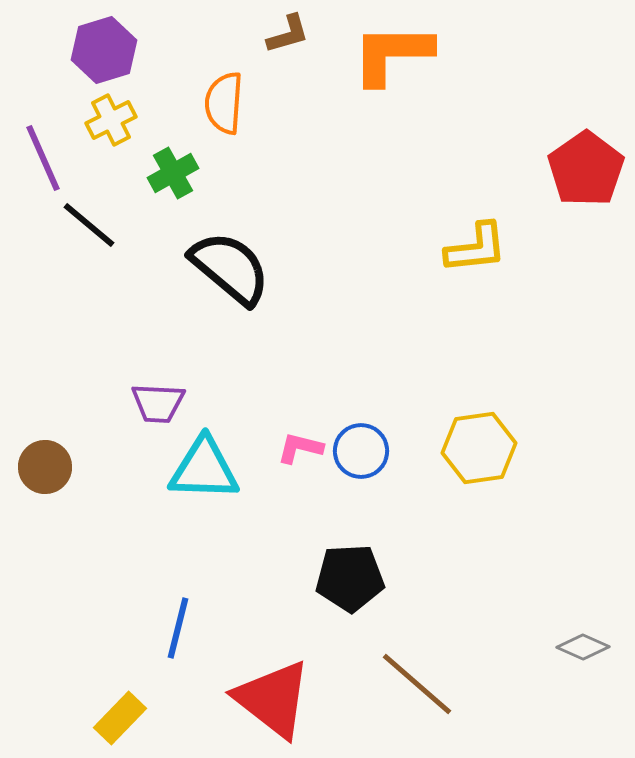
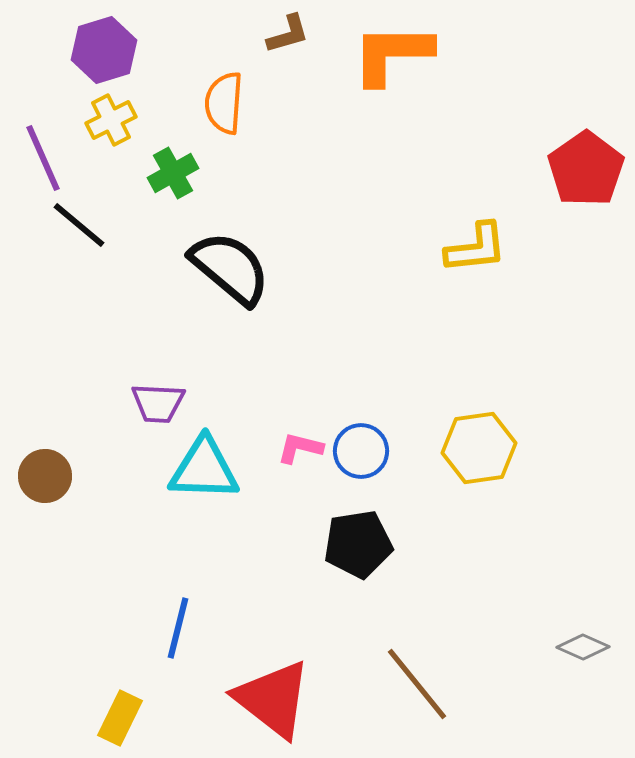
black line: moved 10 px left
brown circle: moved 9 px down
black pentagon: moved 8 px right, 34 px up; rotated 6 degrees counterclockwise
brown line: rotated 10 degrees clockwise
yellow rectangle: rotated 18 degrees counterclockwise
